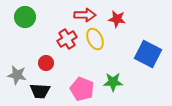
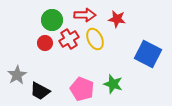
green circle: moved 27 px right, 3 px down
red cross: moved 2 px right
red circle: moved 1 px left, 20 px up
gray star: rotated 30 degrees clockwise
green star: moved 2 px down; rotated 18 degrees clockwise
black trapezoid: rotated 25 degrees clockwise
